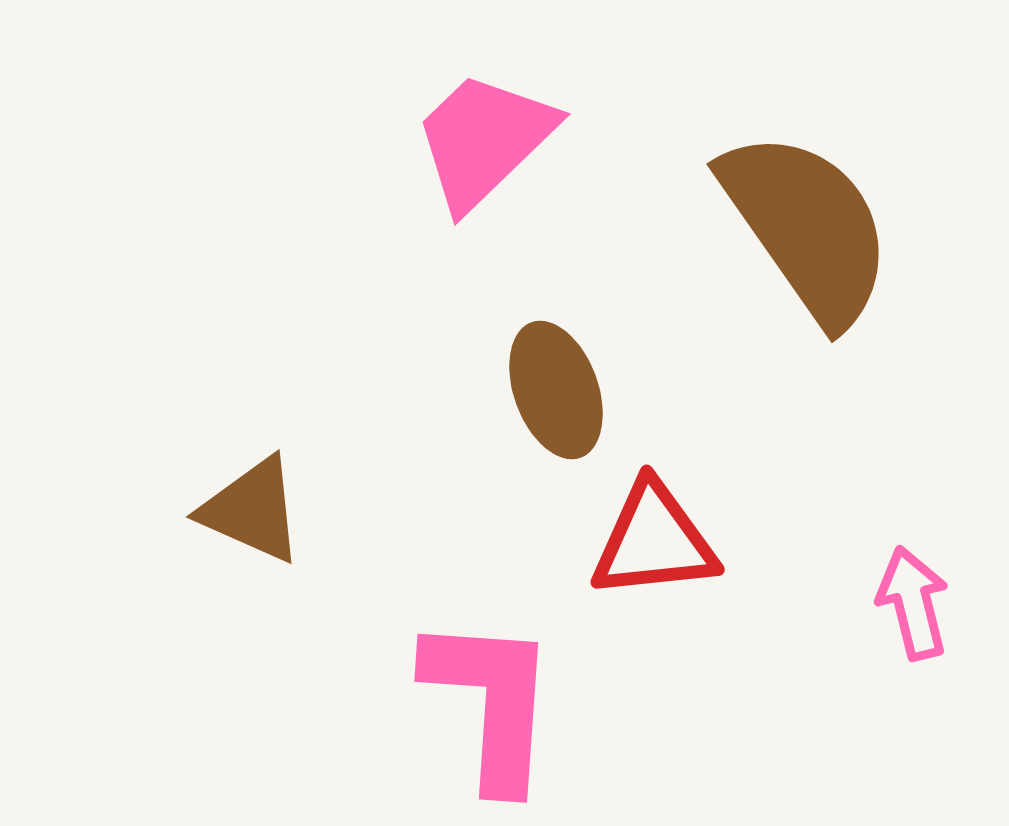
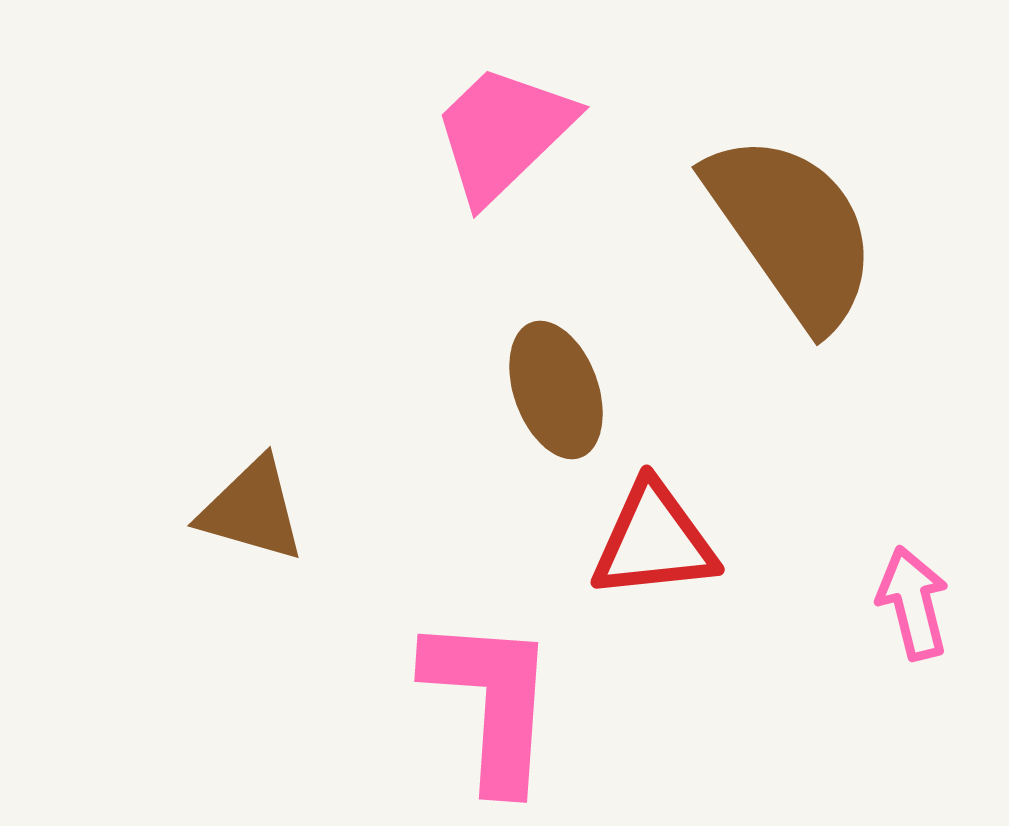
pink trapezoid: moved 19 px right, 7 px up
brown semicircle: moved 15 px left, 3 px down
brown triangle: rotated 8 degrees counterclockwise
